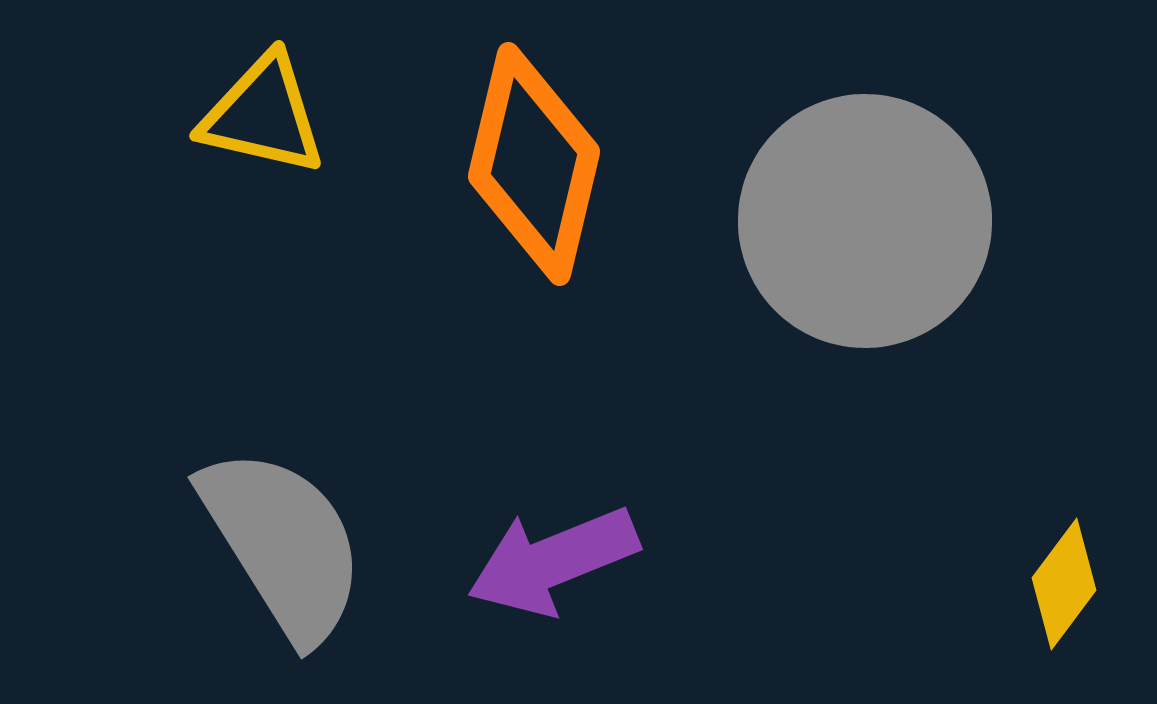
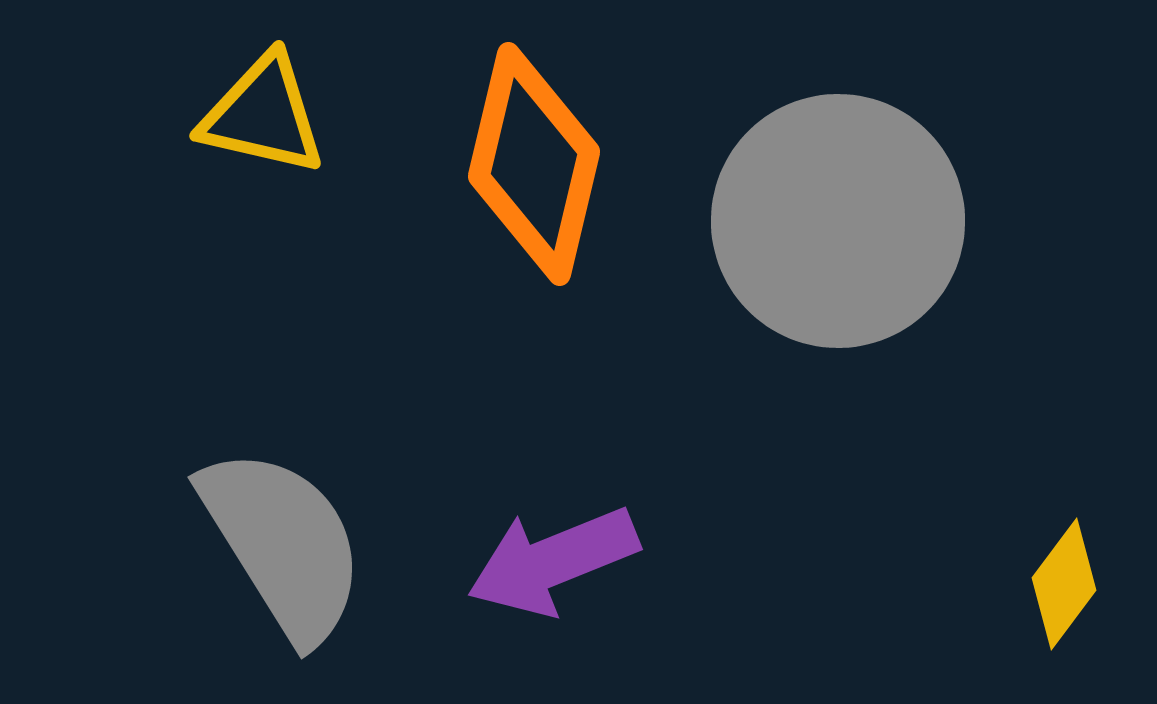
gray circle: moved 27 px left
